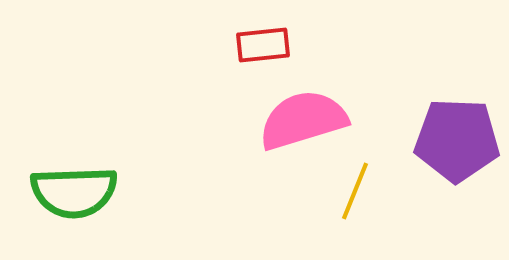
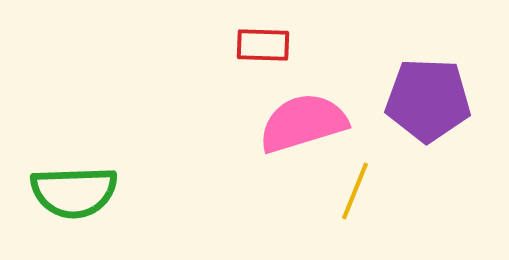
red rectangle: rotated 8 degrees clockwise
pink semicircle: moved 3 px down
purple pentagon: moved 29 px left, 40 px up
